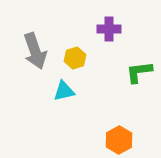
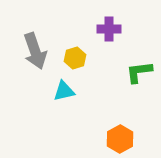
orange hexagon: moved 1 px right, 1 px up
